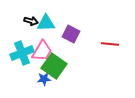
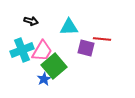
cyan triangle: moved 23 px right, 4 px down
purple square: moved 15 px right, 14 px down; rotated 12 degrees counterclockwise
red line: moved 8 px left, 5 px up
cyan cross: moved 3 px up
green square: rotated 15 degrees clockwise
blue star: rotated 24 degrees counterclockwise
